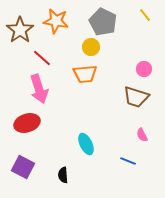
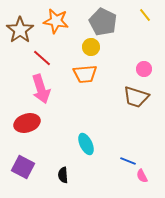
pink arrow: moved 2 px right
pink semicircle: moved 41 px down
